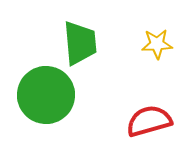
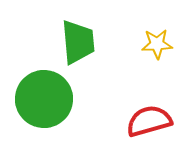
green trapezoid: moved 2 px left, 1 px up
green circle: moved 2 px left, 4 px down
